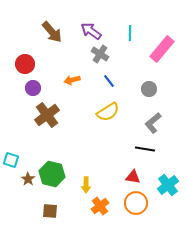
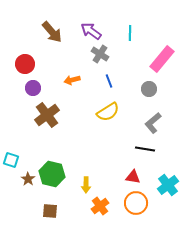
pink rectangle: moved 10 px down
blue line: rotated 16 degrees clockwise
